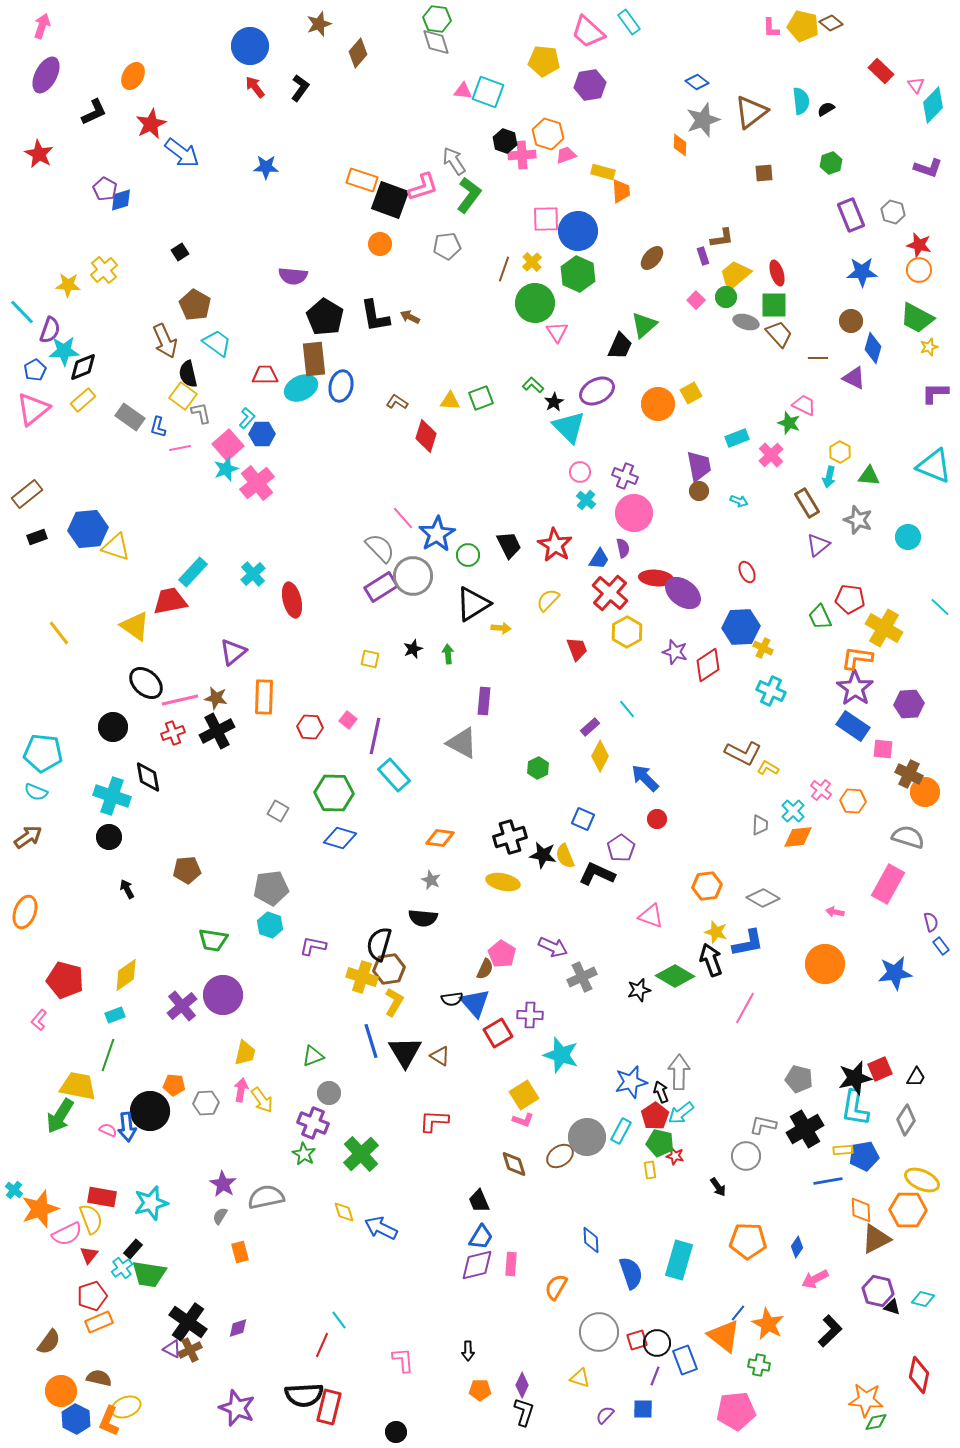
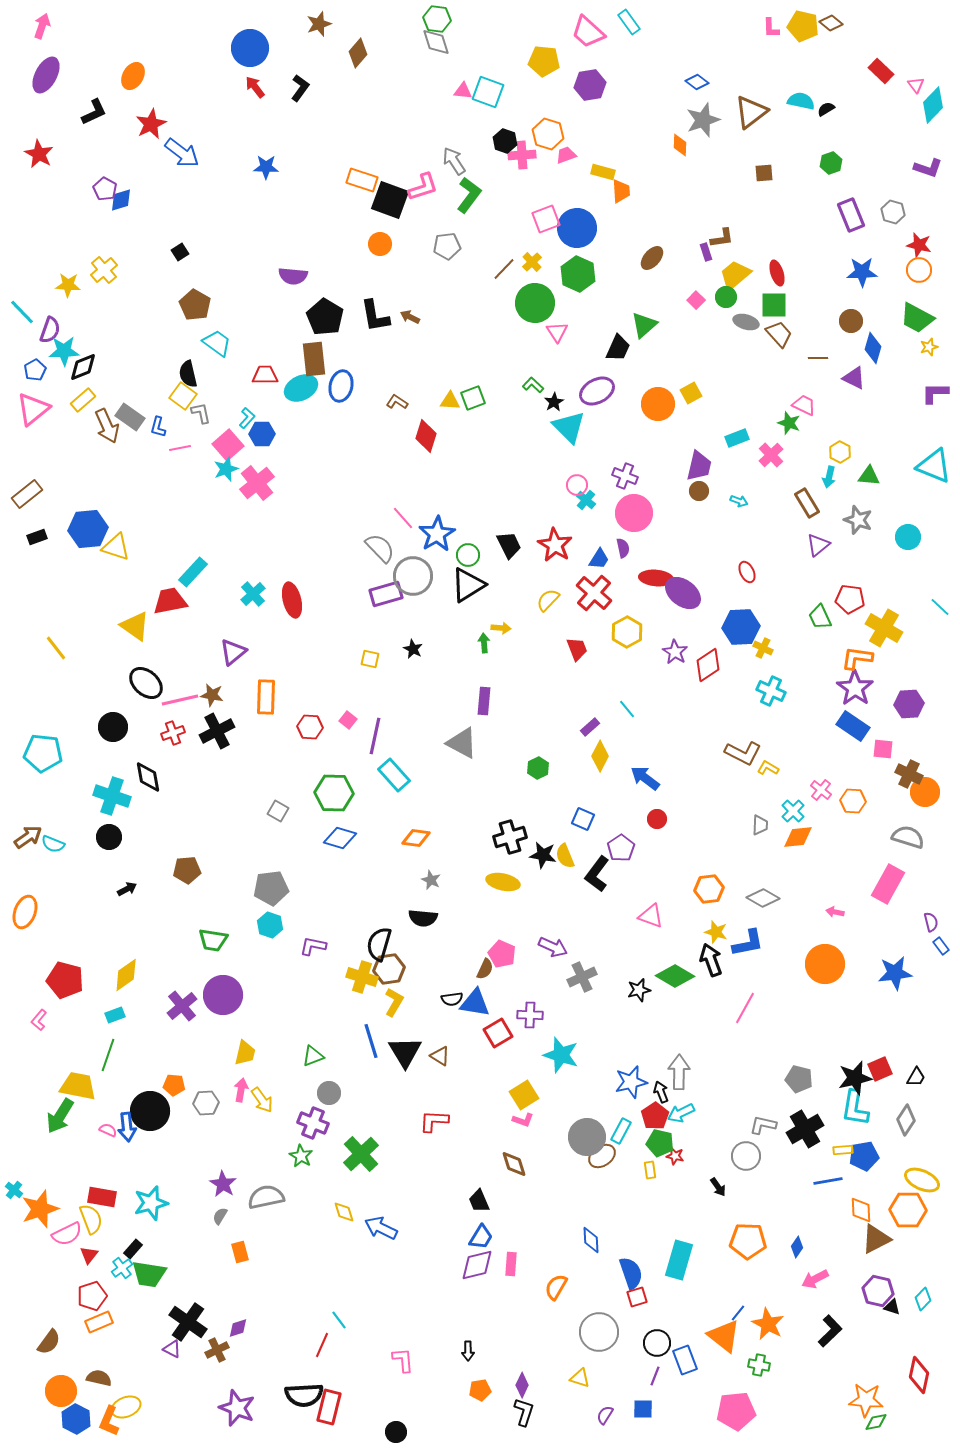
blue circle at (250, 46): moved 2 px down
cyan semicircle at (801, 101): rotated 72 degrees counterclockwise
pink square at (546, 219): rotated 20 degrees counterclockwise
blue circle at (578, 231): moved 1 px left, 3 px up
purple rectangle at (703, 256): moved 3 px right, 4 px up
brown line at (504, 269): rotated 25 degrees clockwise
brown arrow at (165, 341): moved 58 px left, 85 px down
black trapezoid at (620, 346): moved 2 px left, 2 px down
green square at (481, 398): moved 8 px left
purple trapezoid at (699, 466): rotated 24 degrees clockwise
pink circle at (580, 472): moved 3 px left, 13 px down
cyan cross at (253, 574): moved 20 px down
purple rectangle at (381, 587): moved 5 px right, 7 px down; rotated 16 degrees clockwise
red cross at (610, 593): moved 16 px left
black triangle at (473, 604): moved 5 px left, 19 px up
yellow line at (59, 633): moved 3 px left, 15 px down
black star at (413, 649): rotated 24 degrees counterclockwise
purple star at (675, 652): rotated 15 degrees clockwise
green arrow at (448, 654): moved 36 px right, 11 px up
orange rectangle at (264, 697): moved 2 px right
brown star at (216, 698): moved 4 px left, 3 px up
blue arrow at (645, 778): rotated 8 degrees counterclockwise
cyan semicircle at (36, 792): moved 17 px right, 52 px down
orange diamond at (440, 838): moved 24 px left
black L-shape at (597, 874): rotated 78 degrees counterclockwise
orange hexagon at (707, 886): moved 2 px right, 3 px down
black arrow at (127, 889): rotated 90 degrees clockwise
pink pentagon at (502, 954): rotated 8 degrees counterclockwise
blue triangle at (475, 1003): rotated 40 degrees counterclockwise
cyan arrow at (681, 1113): rotated 12 degrees clockwise
green star at (304, 1154): moved 3 px left, 2 px down
brown ellipse at (560, 1156): moved 42 px right
cyan diamond at (923, 1299): rotated 60 degrees counterclockwise
red square at (637, 1340): moved 43 px up
brown cross at (190, 1350): moved 27 px right
orange pentagon at (480, 1390): rotated 10 degrees counterclockwise
purple semicircle at (605, 1415): rotated 12 degrees counterclockwise
